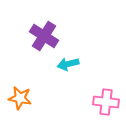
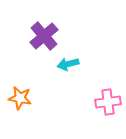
purple cross: rotated 16 degrees clockwise
pink cross: moved 2 px right; rotated 15 degrees counterclockwise
